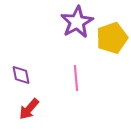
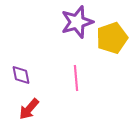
purple star: rotated 12 degrees clockwise
